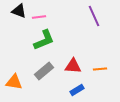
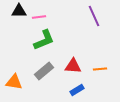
black triangle: rotated 21 degrees counterclockwise
